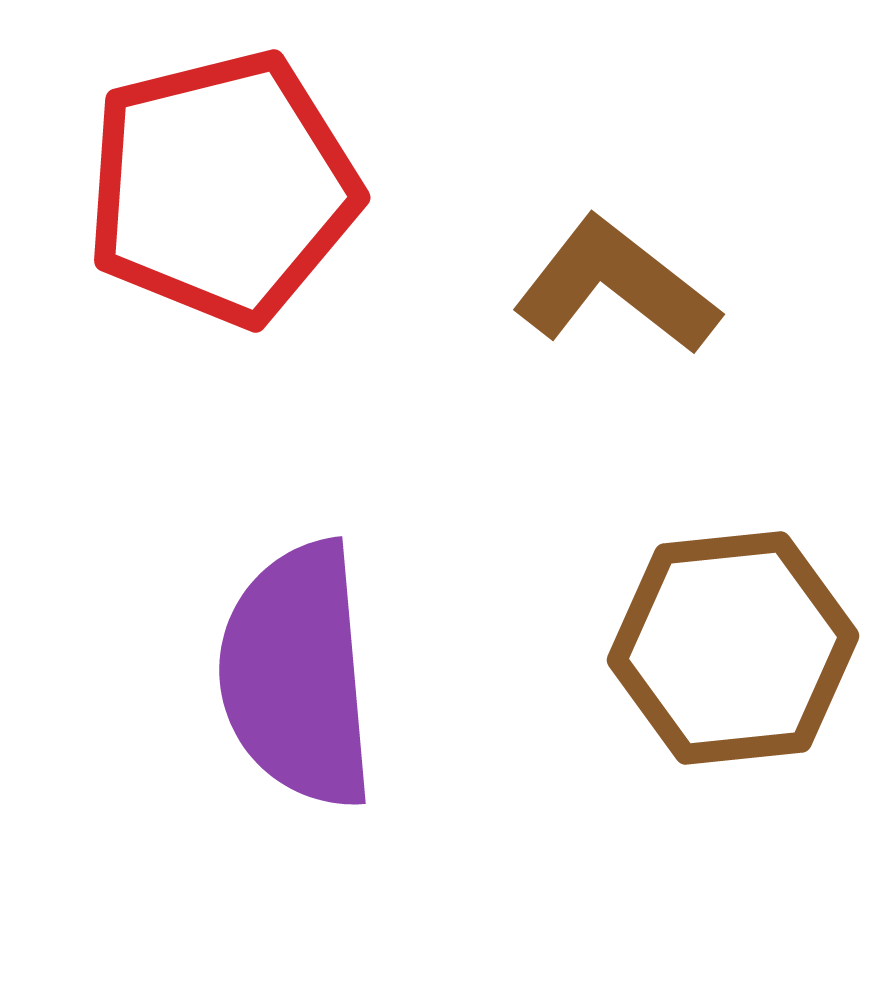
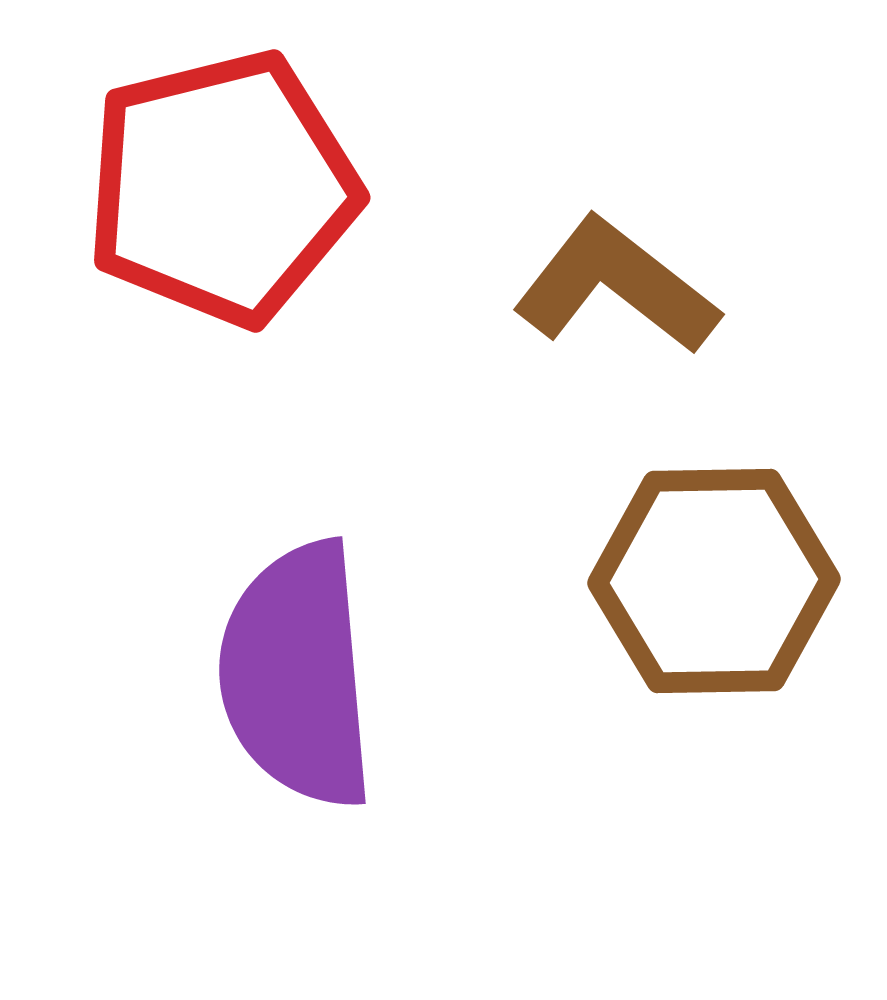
brown hexagon: moved 19 px left, 67 px up; rotated 5 degrees clockwise
